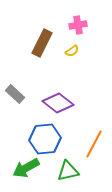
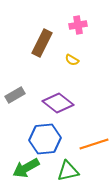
yellow semicircle: moved 9 px down; rotated 64 degrees clockwise
gray rectangle: moved 1 px down; rotated 72 degrees counterclockwise
orange line: rotated 44 degrees clockwise
